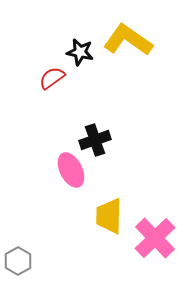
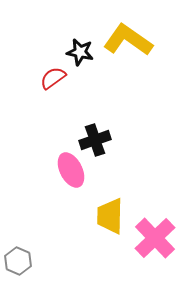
red semicircle: moved 1 px right
yellow trapezoid: moved 1 px right
gray hexagon: rotated 8 degrees counterclockwise
